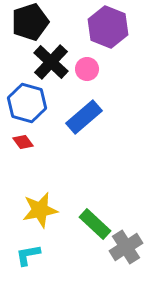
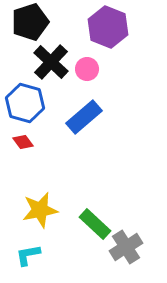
blue hexagon: moved 2 px left
